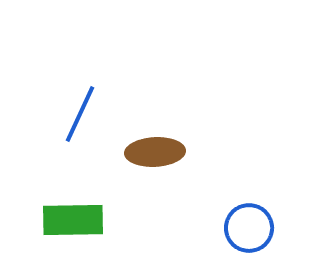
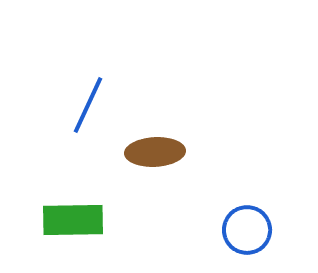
blue line: moved 8 px right, 9 px up
blue circle: moved 2 px left, 2 px down
